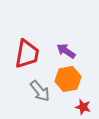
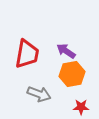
orange hexagon: moved 4 px right, 5 px up
gray arrow: moved 1 px left, 3 px down; rotated 30 degrees counterclockwise
red star: moved 2 px left; rotated 14 degrees counterclockwise
